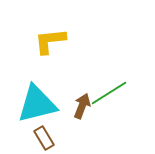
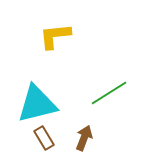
yellow L-shape: moved 5 px right, 5 px up
brown arrow: moved 2 px right, 32 px down
